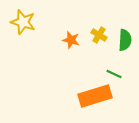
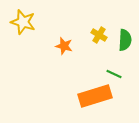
orange star: moved 7 px left, 6 px down
